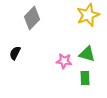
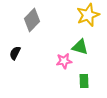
gray diamond: moved 2 px down
green triangle: moved 7 px left, 7 px up
pink star: rotated 14 degrees counterclockwise
green rectangle: moved 1 px left, 3 px down
